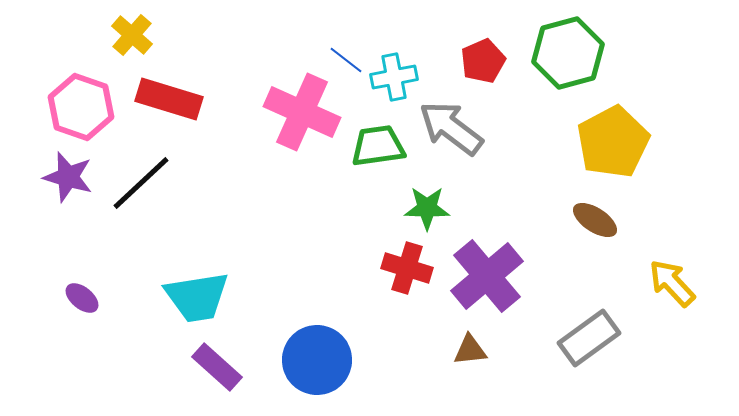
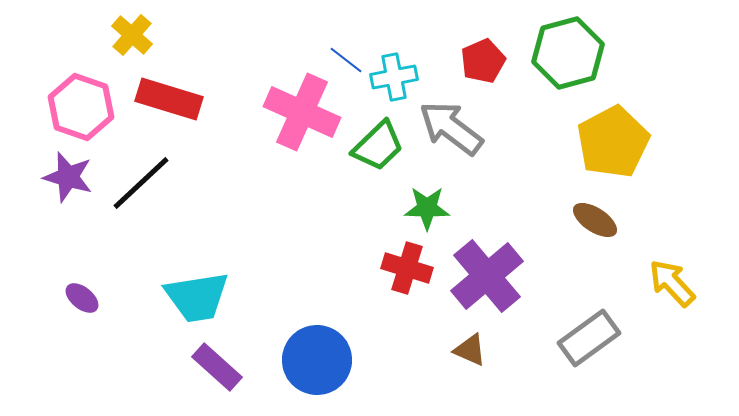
green trapezoid: rotated 144 degrees clockwise
brown triangle: rotated 30 degrees clockwise
